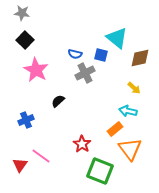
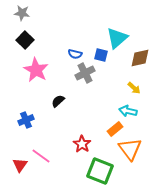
cyan triangle: rotated 40 degrees clockwise
